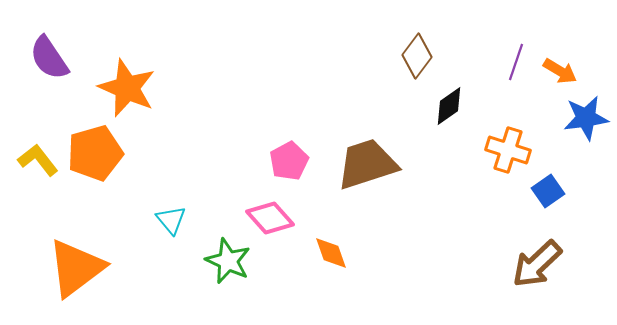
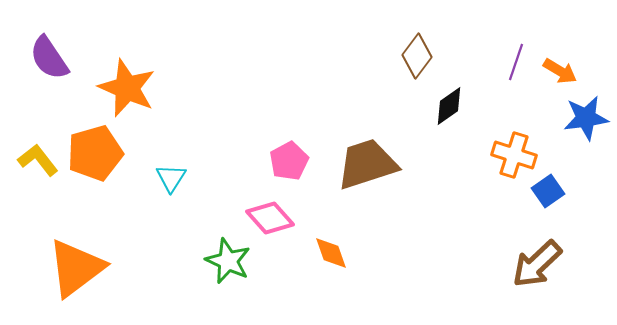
orange cross: moved 6 px right, 5 px down
cyan triangle: moved 42 px up; rotated 12 degrees clockwise
